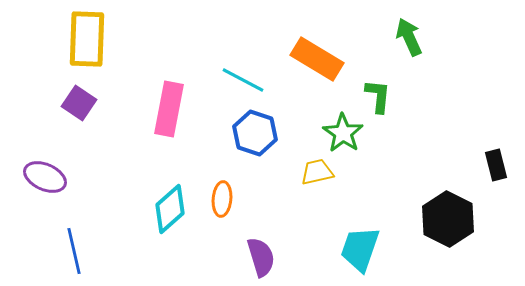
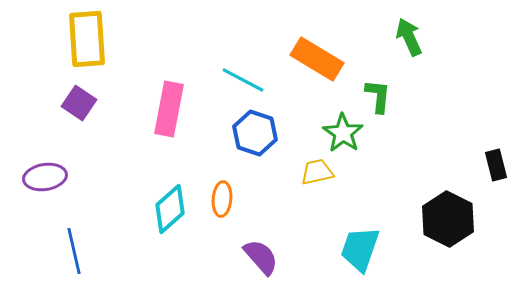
yellow rectangle: rotated 6 degrees counterclockwise
purple ellipse: rotated 33 degrees counterclockwise
purple semicircle: rotated 24 degrees counterclockwise
